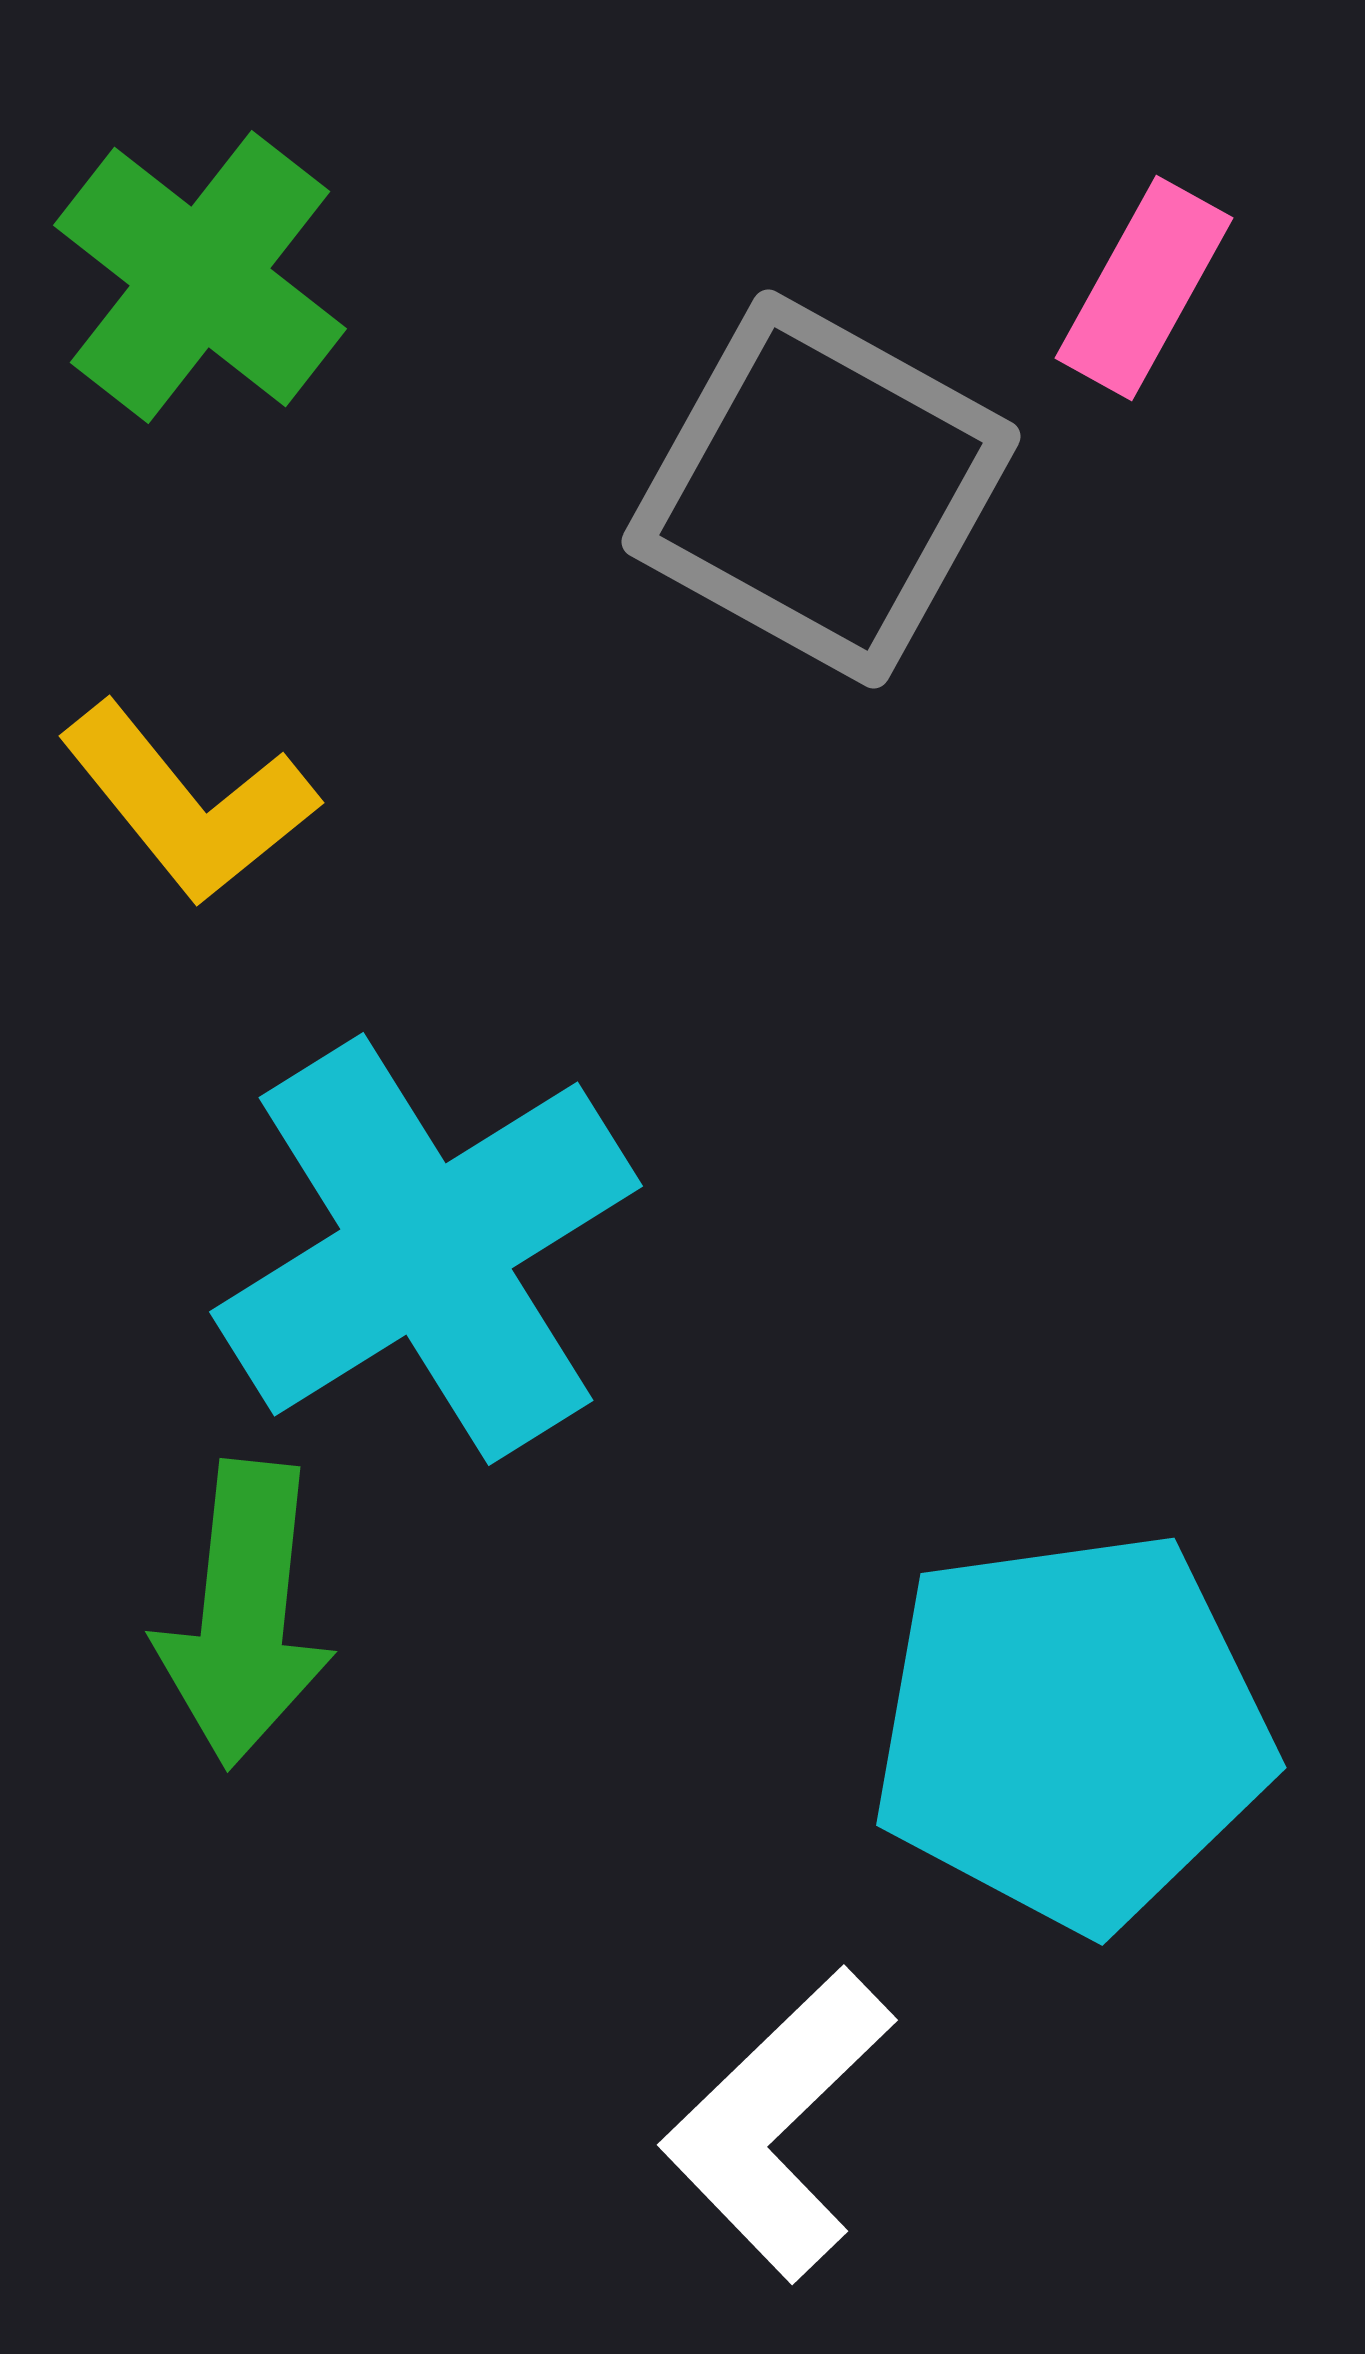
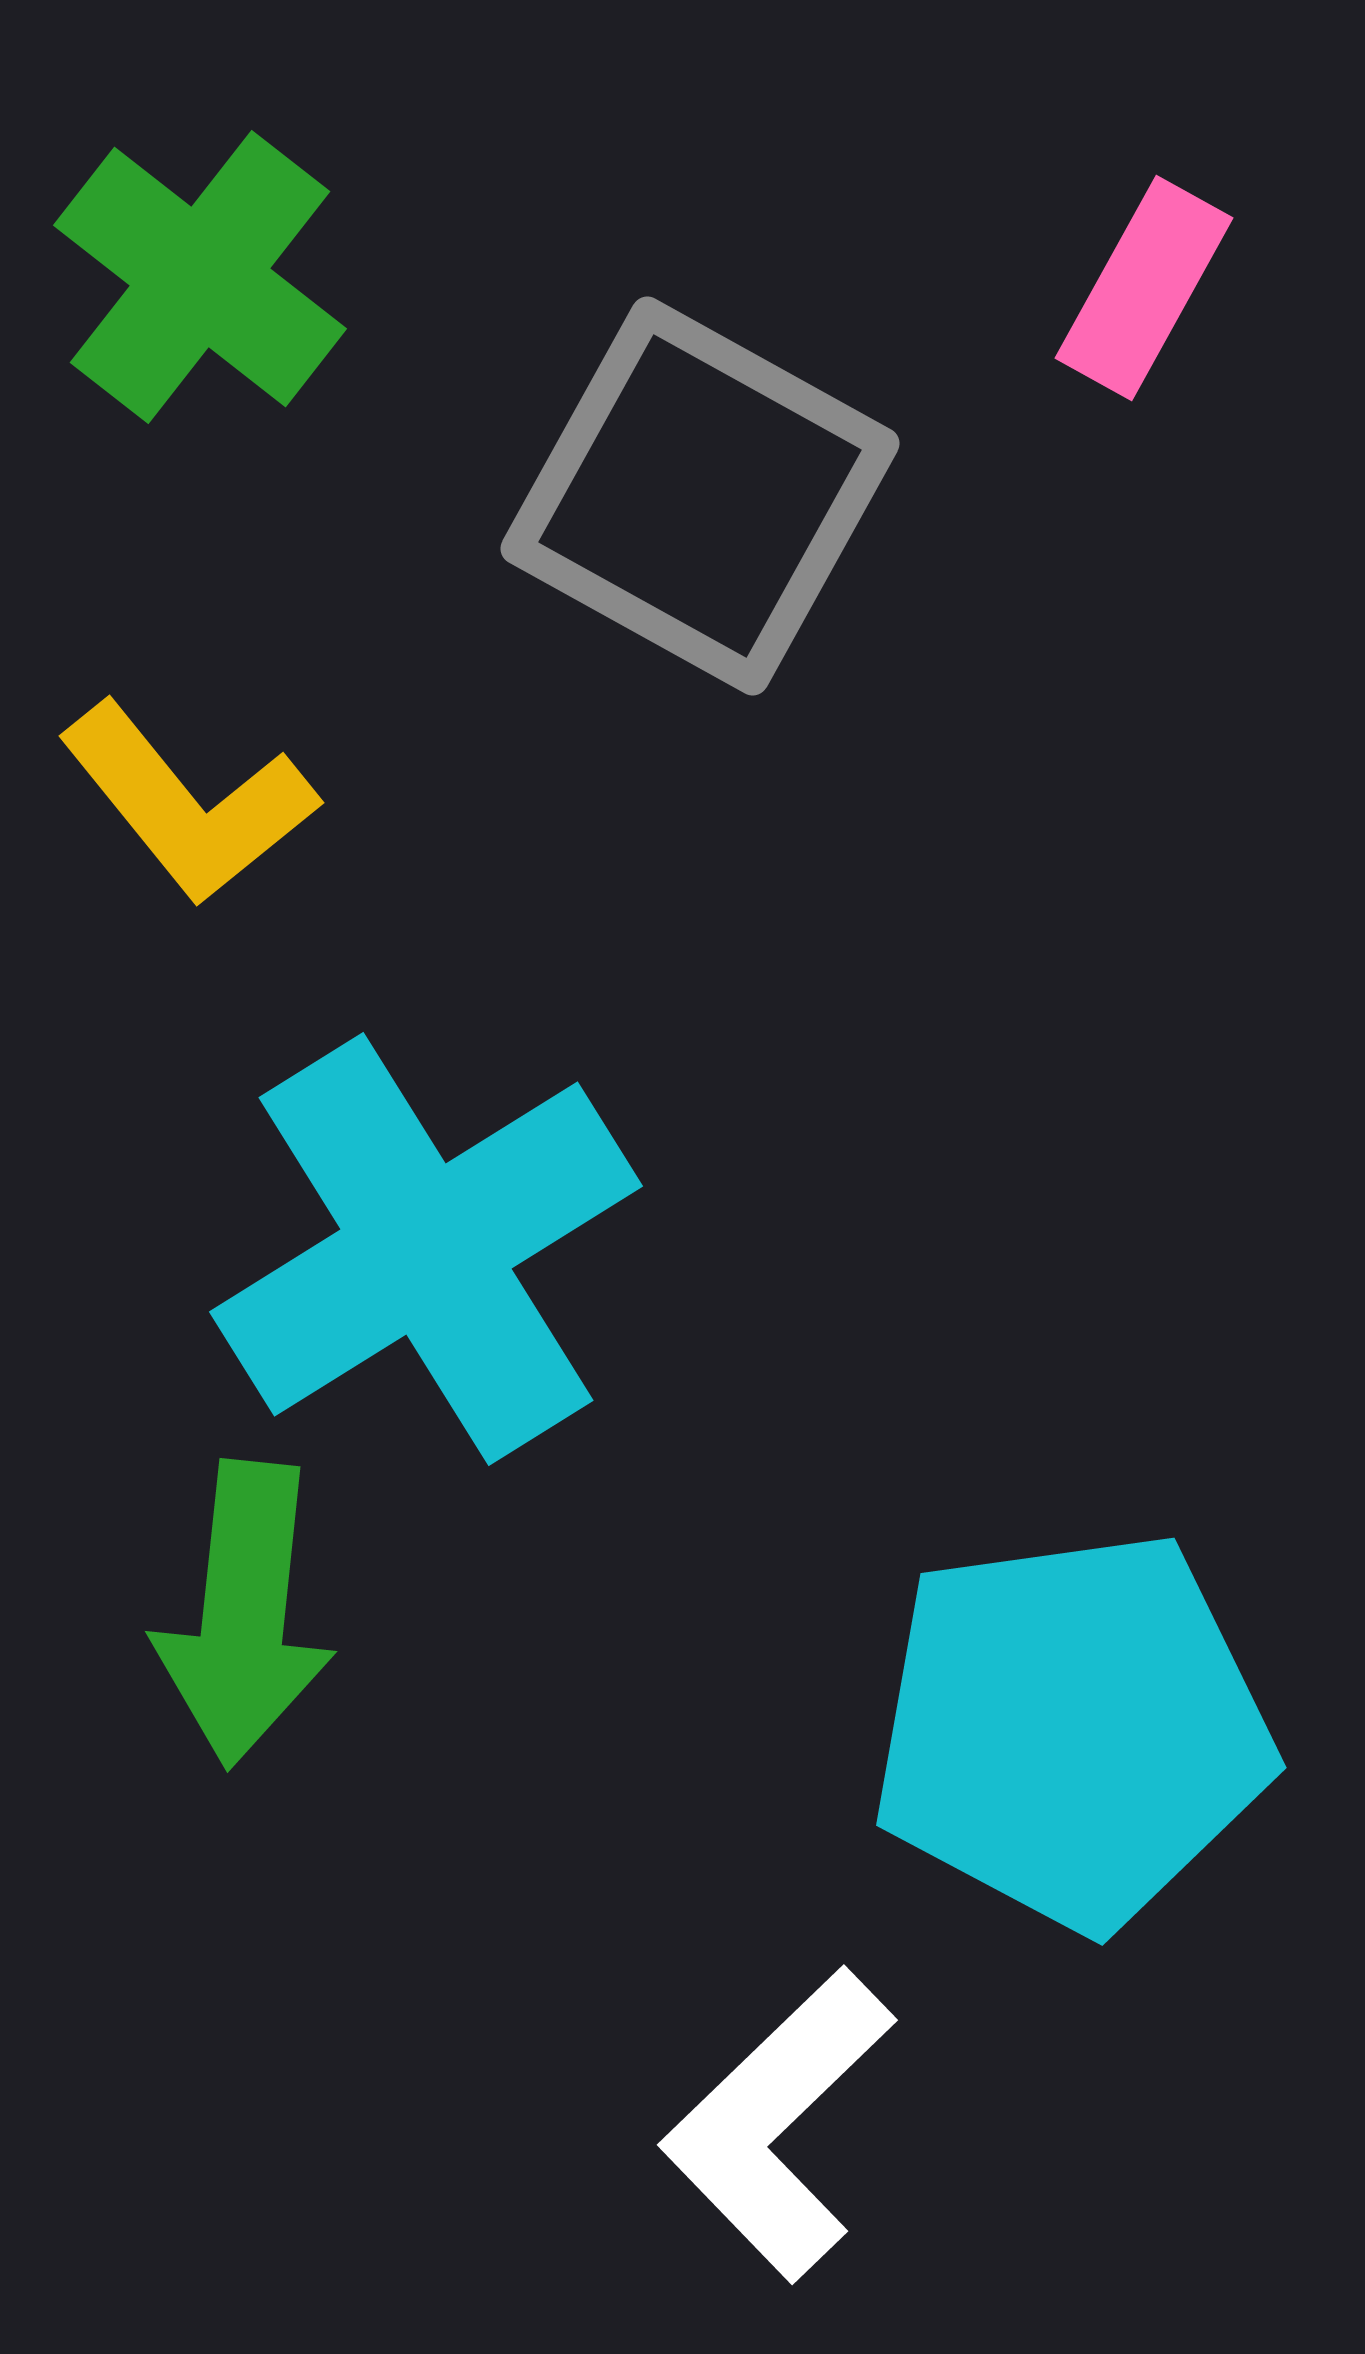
gray square: moved 121 px left, 7 px down
